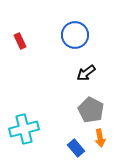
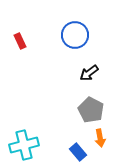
black arrow: moved 3 px right
cyan cross: moved 16 px down
blue rectangle: moved 2 px right, 4 px down
